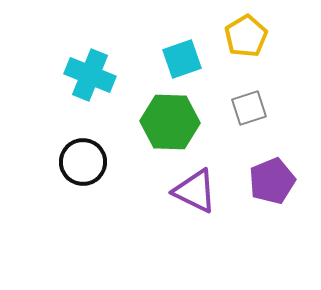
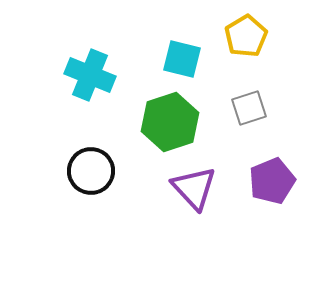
cyan square: rotated 33 degrees clockwise
green hexagon: rotated 20 degrees counterclockwise
black circle: moved 8 px right, 9 px down
purple triangle: moved 1 px left, 3 px up; rotated 21 degrees clockwise
